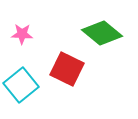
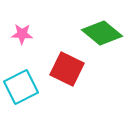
cyan square: moved 2 px down; rotated 12 degrees clockwise
